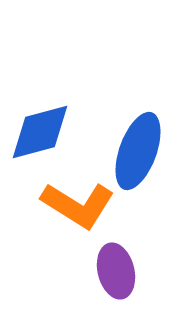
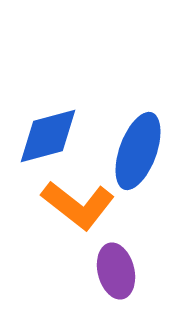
blue diamond: moved 8 px right, 4 px down
orange L-shape: rotated 6 degrees clockwise
